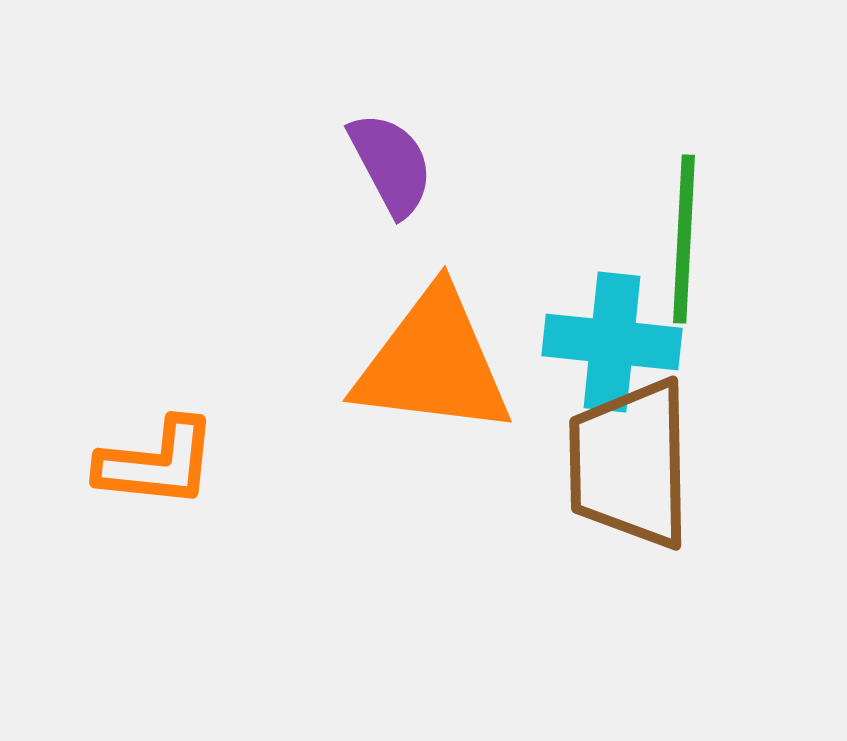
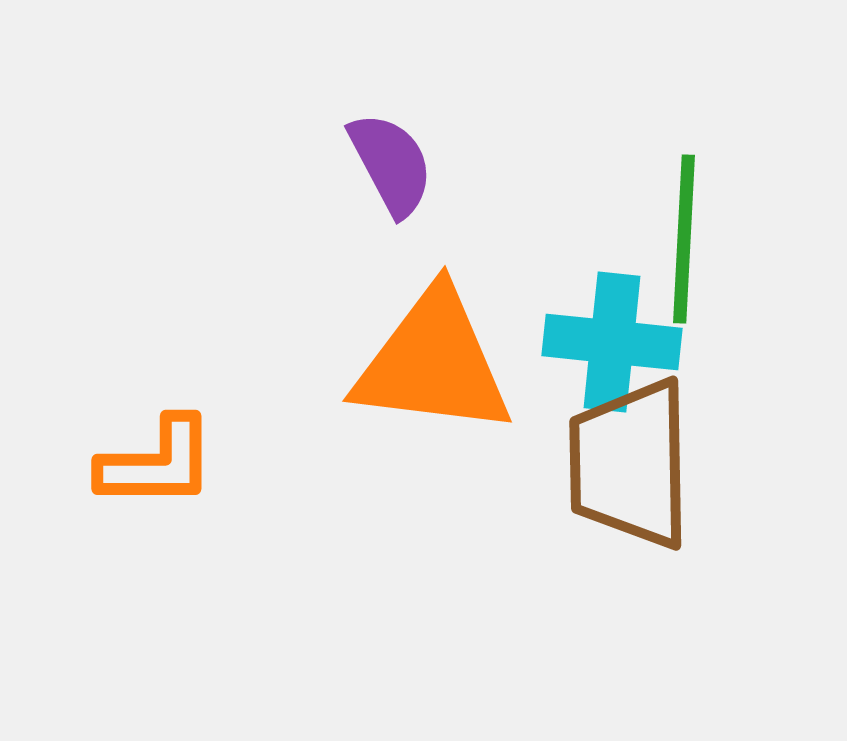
orange L-shape: rotated 6 degrees counterclockwise
